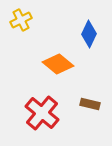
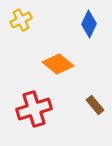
blue diamond: moved 10 px up
brown rectangle: moved 5 px right, 1 px down; rotated 36 degrees clockwise
red cross: moved 8 px left, 4 px up; rotated 32 degrees clockwise
